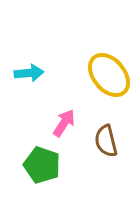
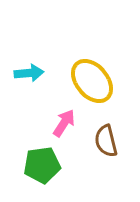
yellow ellipse: moved 17 px left, 6 px down
green pentagon: rotated 27 degrees counterclockwise
